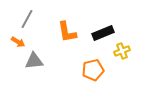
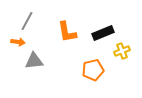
gray line: moved 2 px down
orange arrow: rotated 24 degrees counterclockwise
